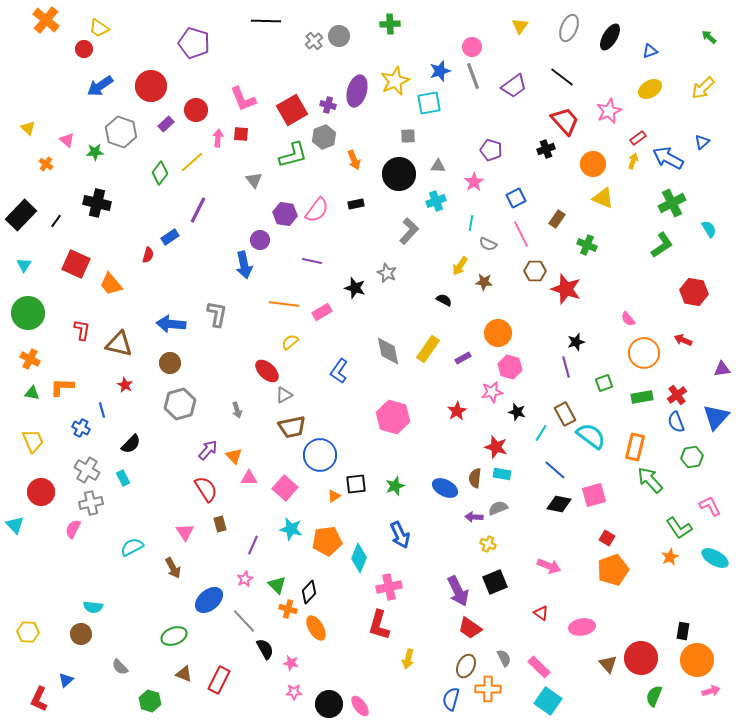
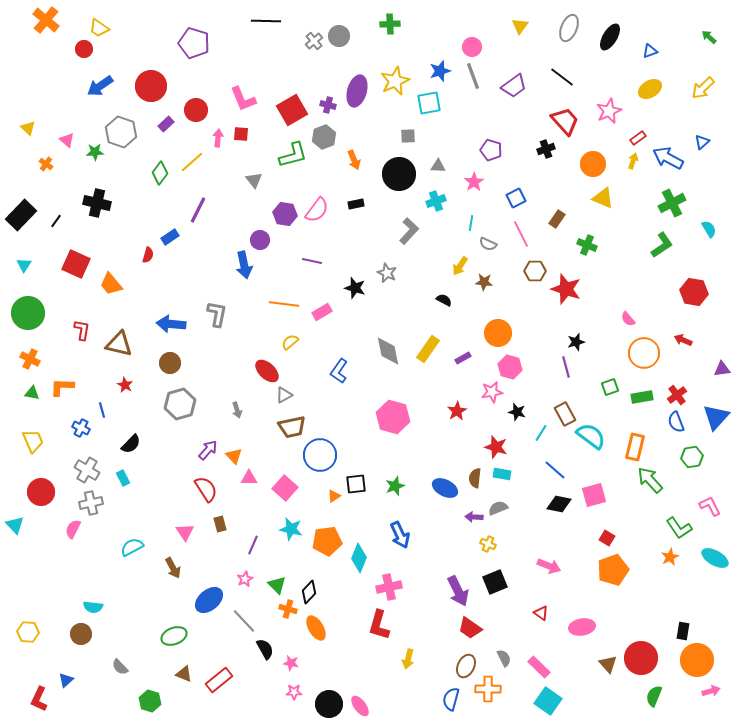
green square at (604, 383): moved 6 px right, 4 px down
red rectangle at (219, 680): rotated 24 degrees clockwise
